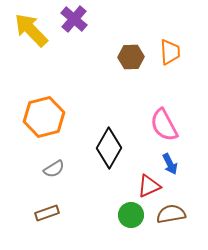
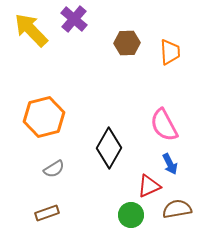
brown hexagon: moved 4 px left, 14 px up
brown semicircle: moved 6 px right, 5 px up
